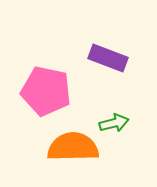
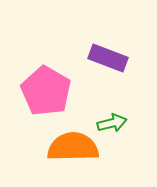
pink pentagon: rotated 18 degrees clockwise
green arrow: moved 2 px left
